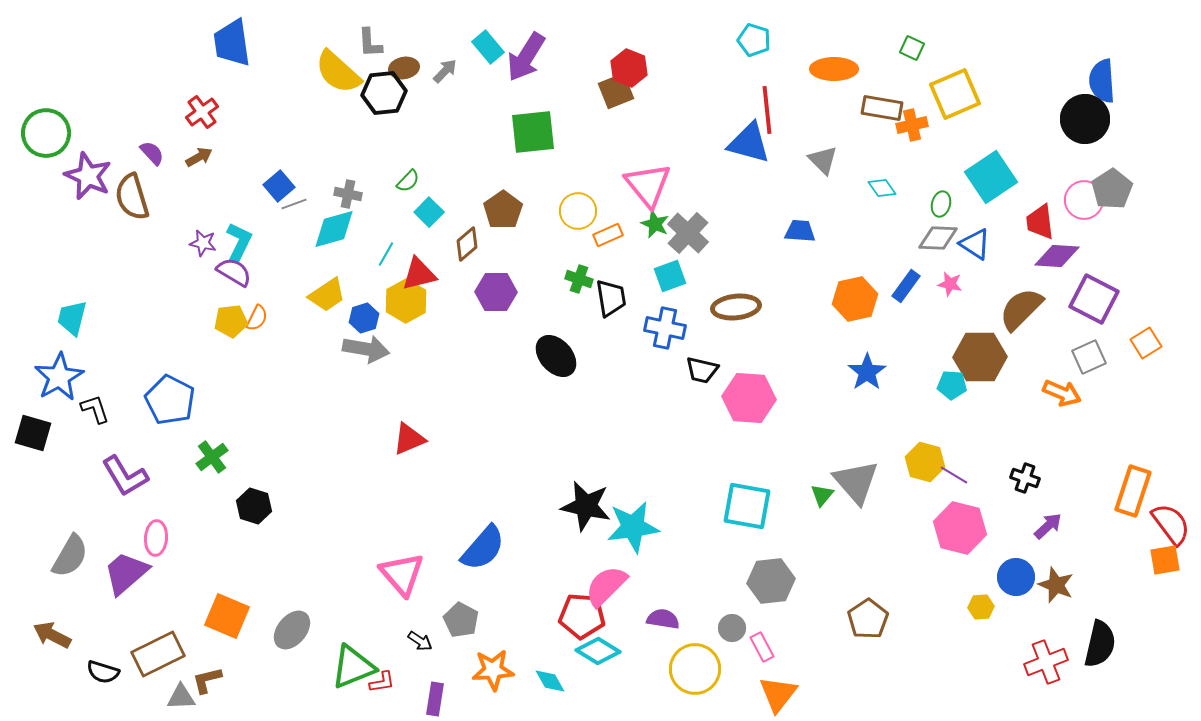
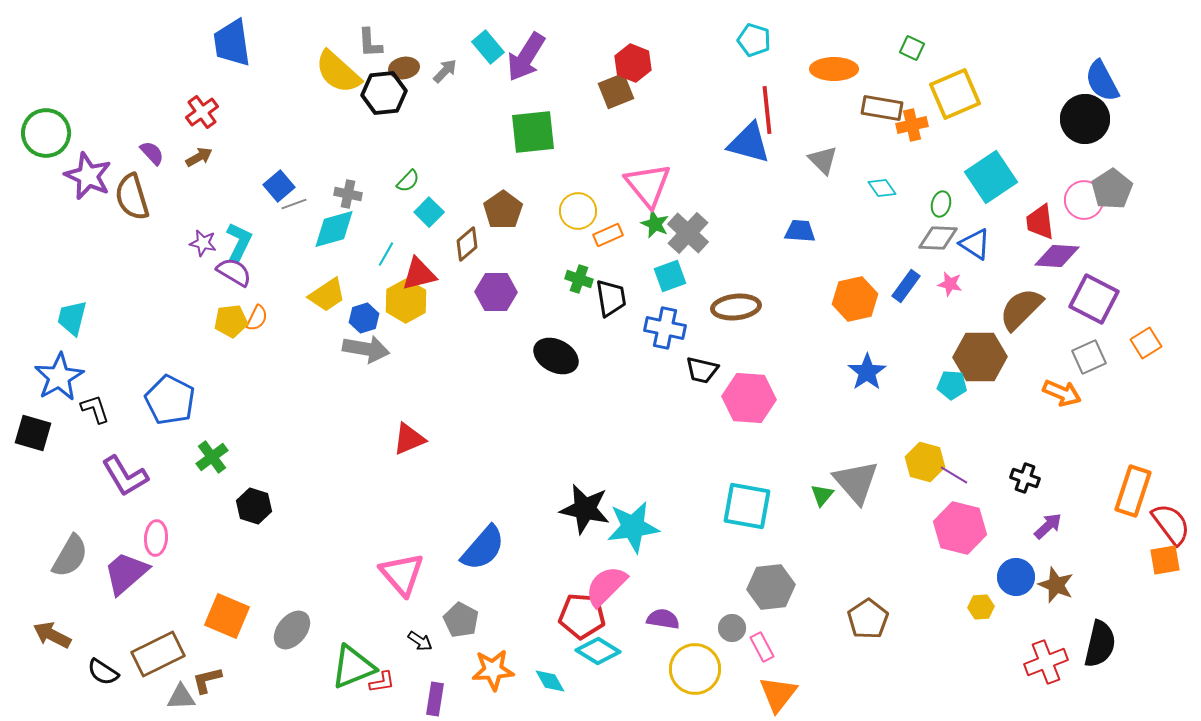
red hexagon at (629, 68): moved 4 px right, 5 px up
blue semicircle at (1102, 81): rotated 24 degrees counterclockwise
black ellipse at (556, 356): rotated 21 degrees counterclockwise
black star at (586, 506): moved 1 px left, 3 px down
gray hexagon at (771, 581): moved 6 px down
black semicircle at (103, 672): rotated 16 degrees clockwise
